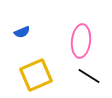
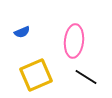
pink ellipse: moved 7 px left
black line: moved 3 px left, 1 px down
